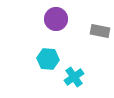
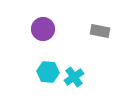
purple circle: moved 13 px left, 10 px down
cyan hexagon: moved 13 px down
